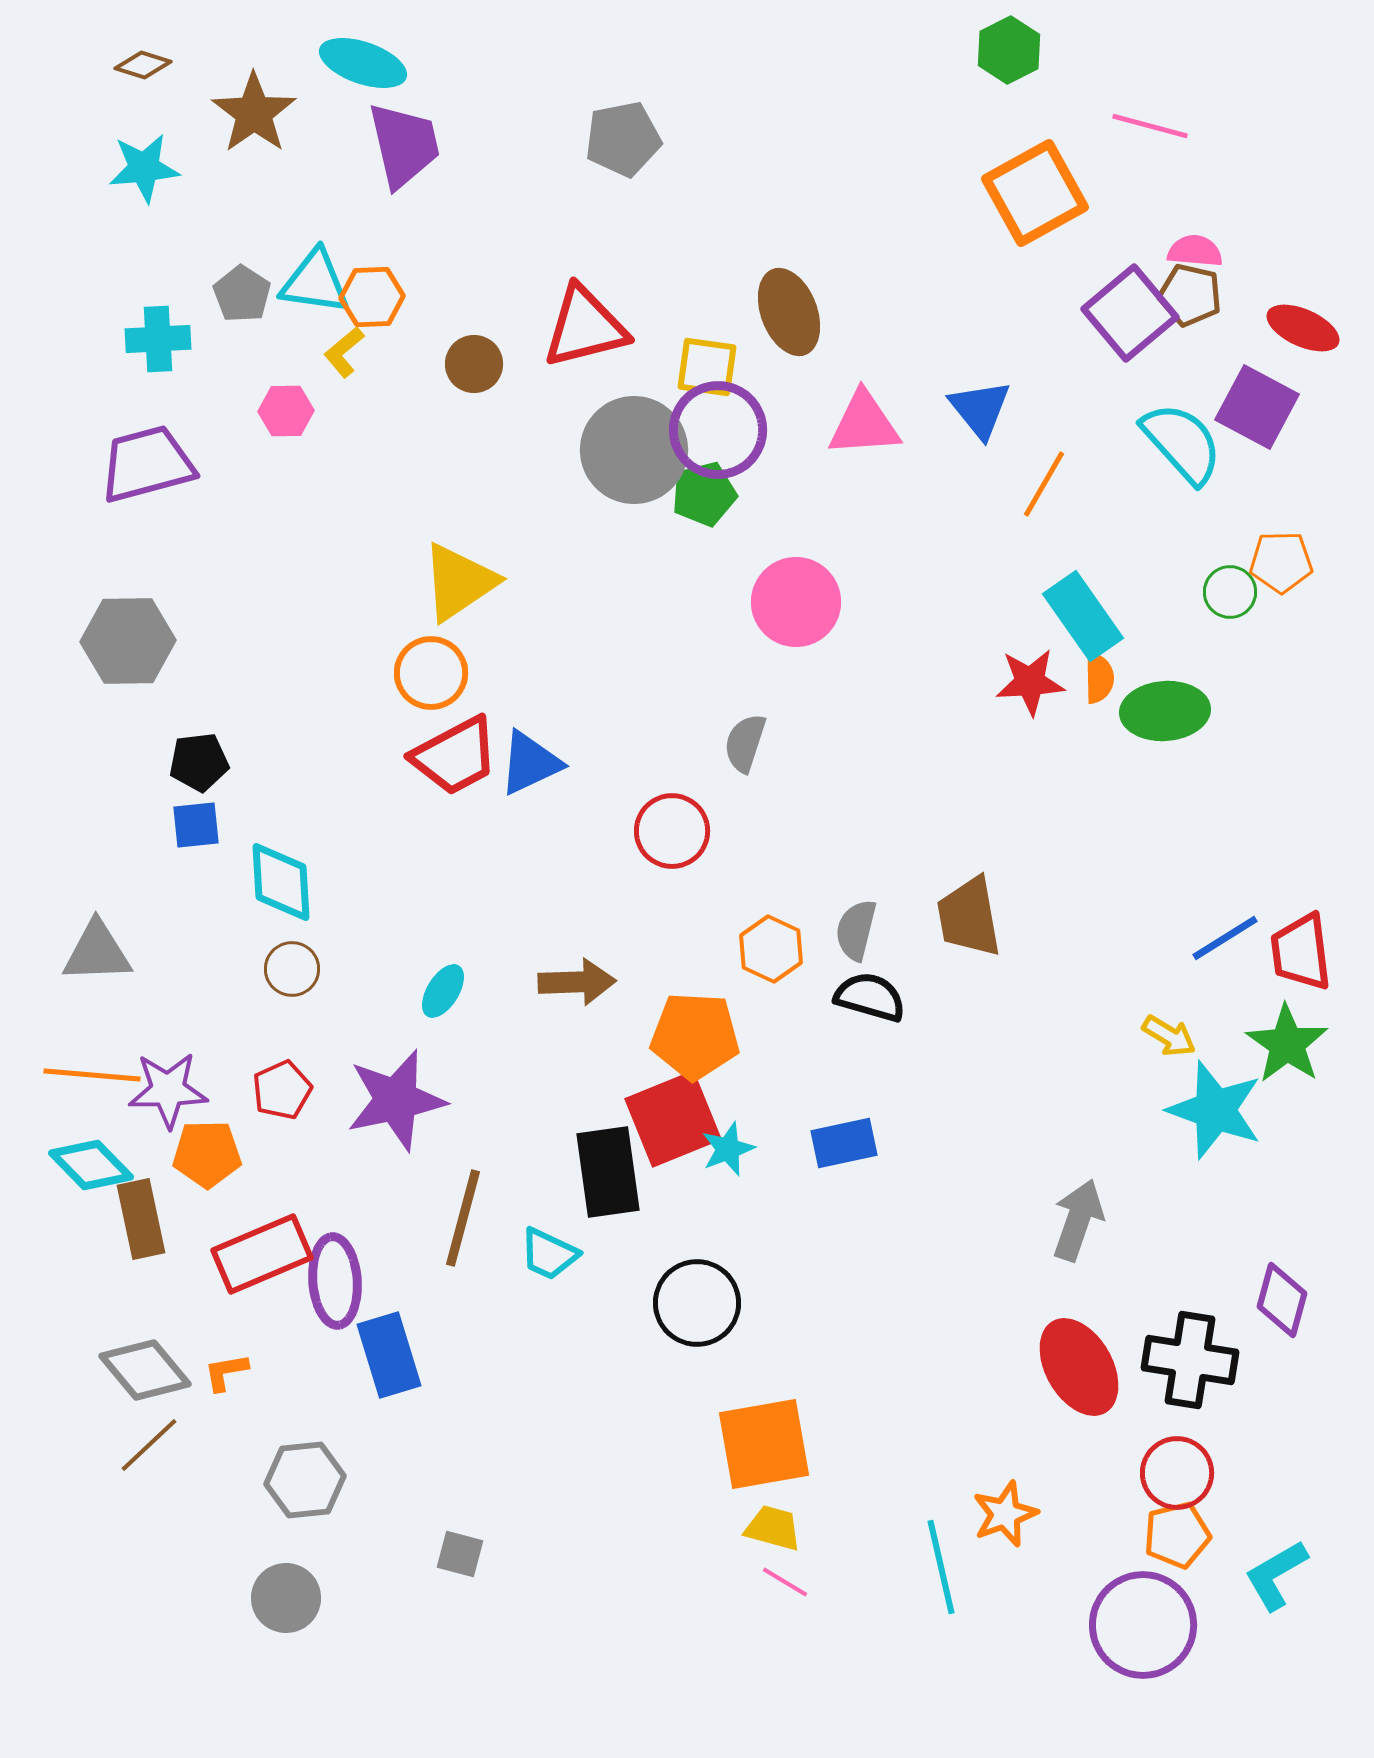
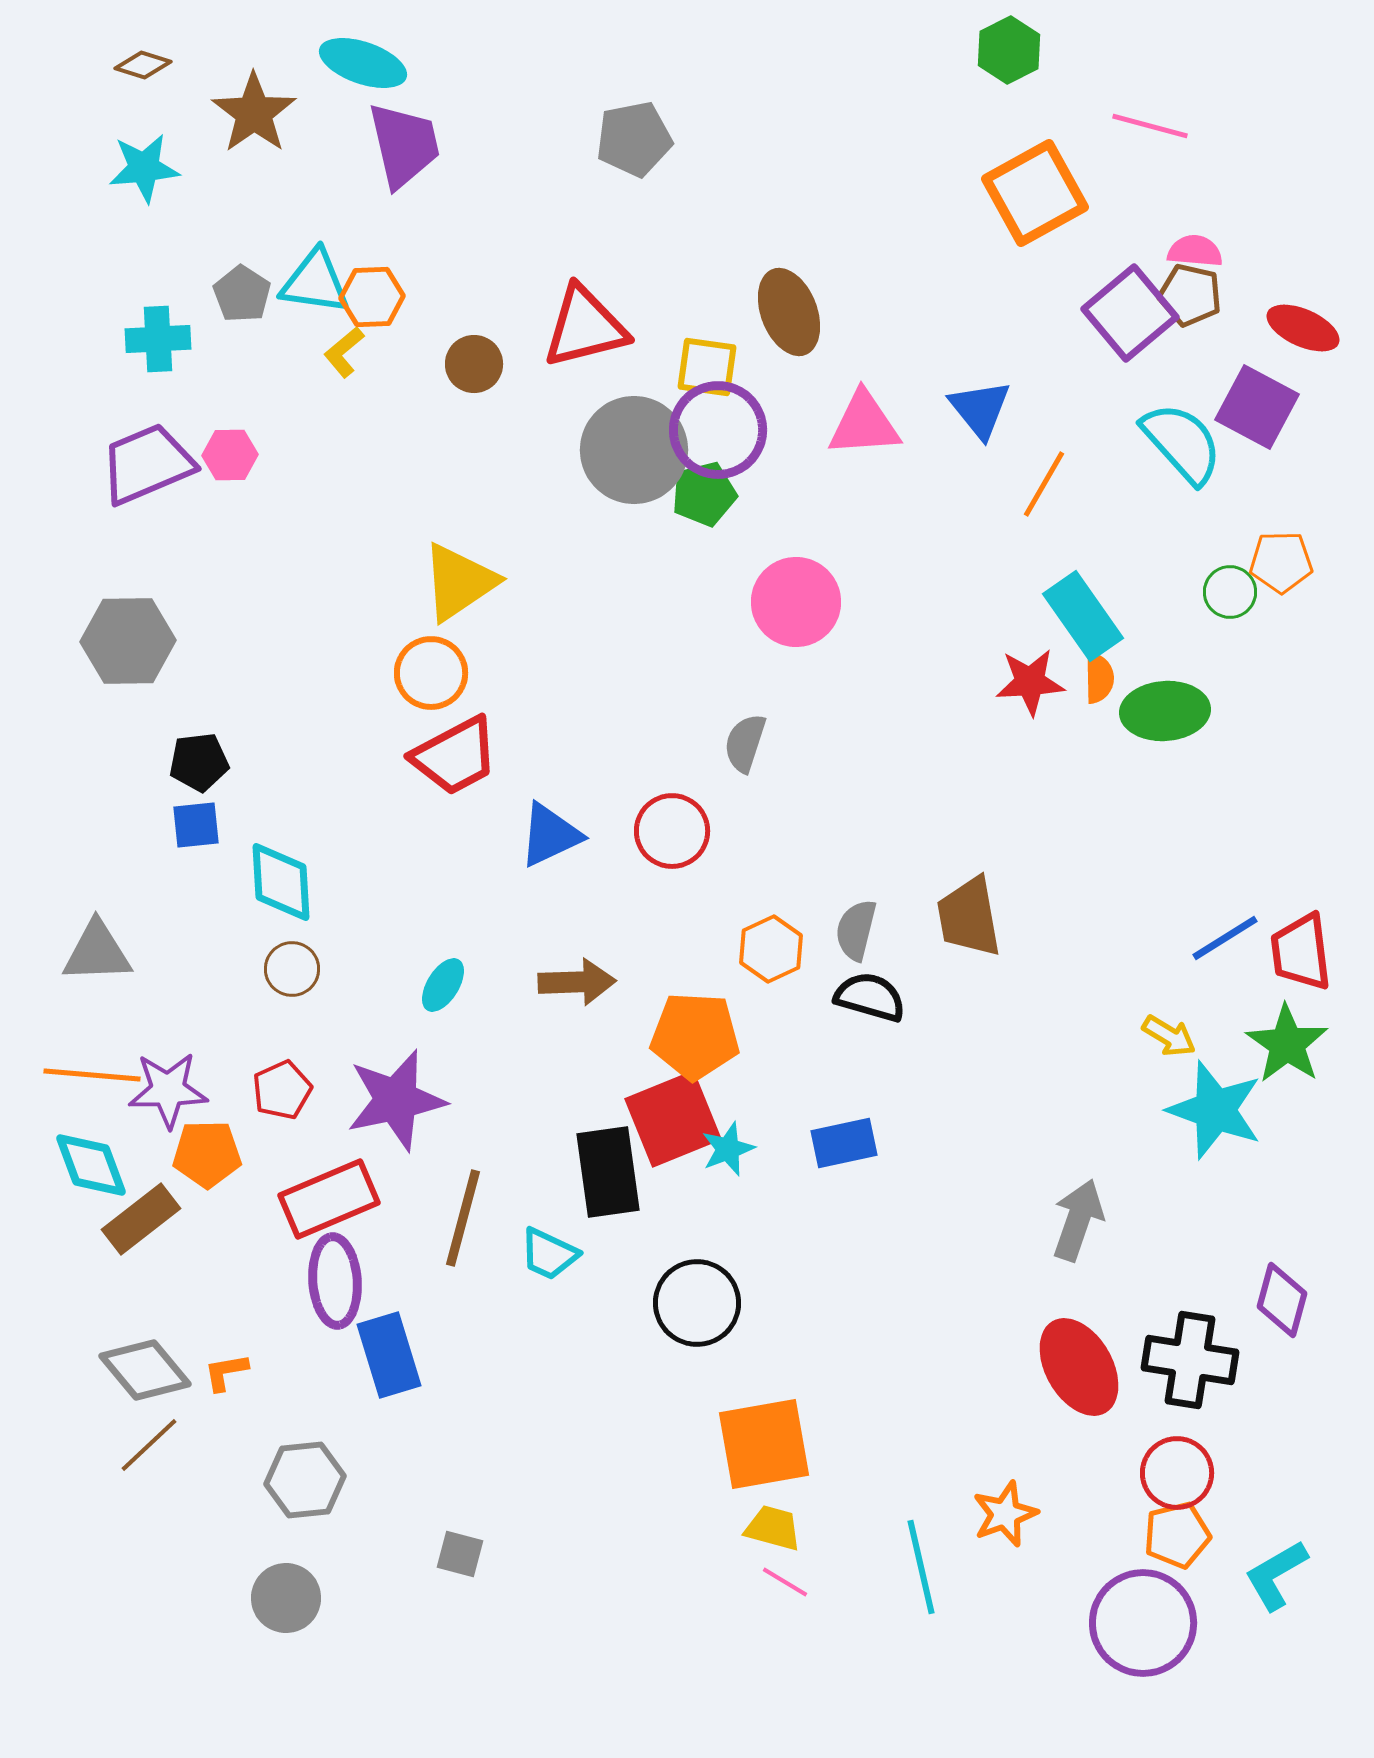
gray pentagon at (623, 139): moved 11 px right
pink hexagon at (286, 411): moved 56 px left, 44 px down
purple trapezoid at (147, 464): rotated 8 degrees counterclockwise
blue triangle at (530, 763): moved 20 px right, 72 px down
orange hexagon at (771, 949): rotated 10 degrees clockwise
cyan ellipse at (443, 991): moved 6 px up
cyan diamond at (91, 1165): rotated 24 degrees clockwise
brown rectangle at (141, 1219): rotated 64 degrees clockwise
red rectangle at (262, 1254): moved 67 px right, 55 px up
cyan line at (941, 1567): moved 20 px left
purple circle at (1143, 1625): moved 2 px up
